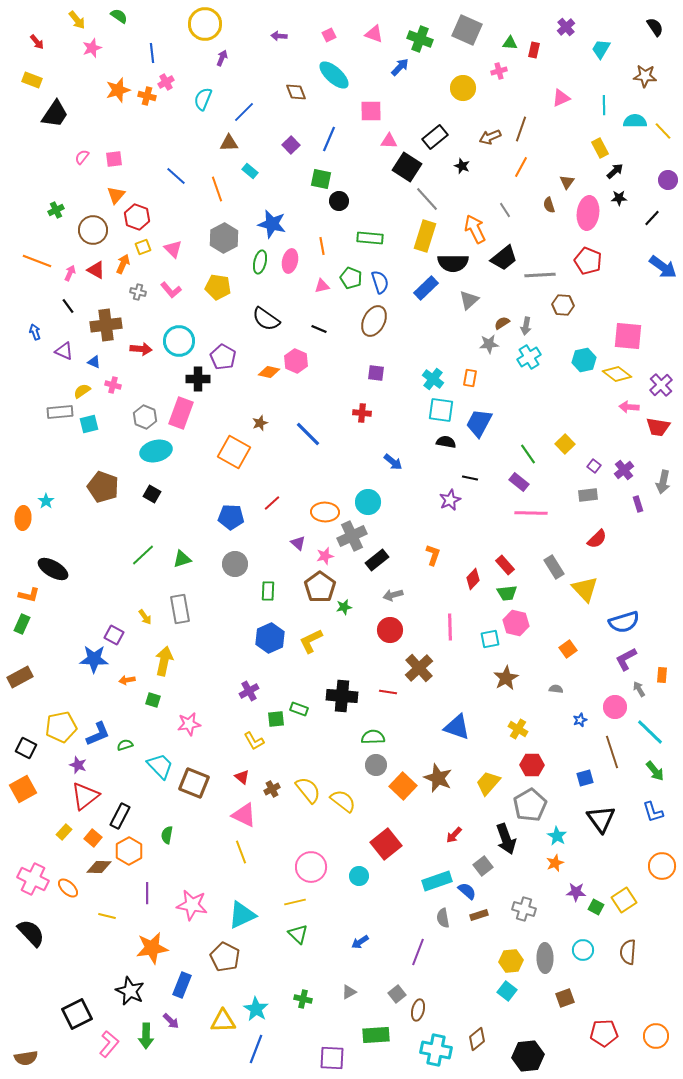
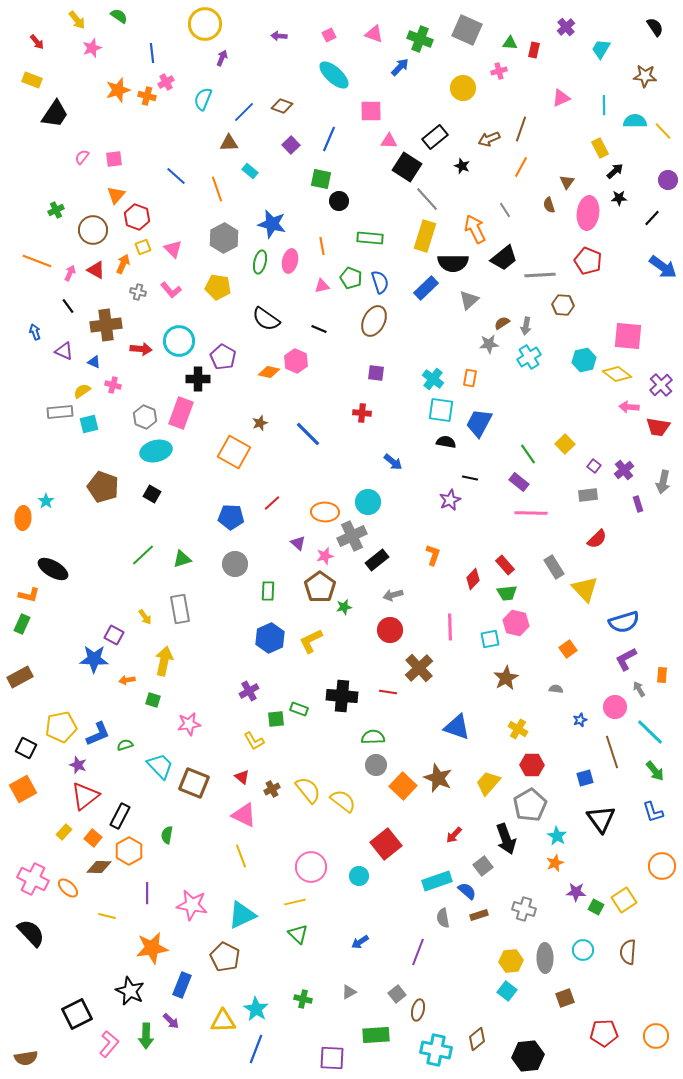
brown diamond at (296, 92): moved 14 px left, 14 px down; rotated 50 degrees counterclockwise
brown arrow at (490, 137): moved 1 px left, 2 px down
yellow line at (241, 852): moved 4 px down
